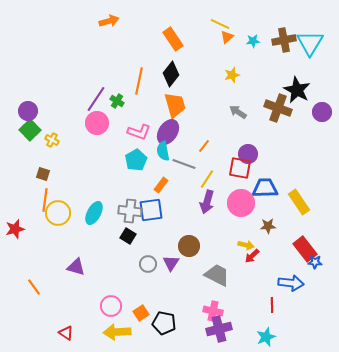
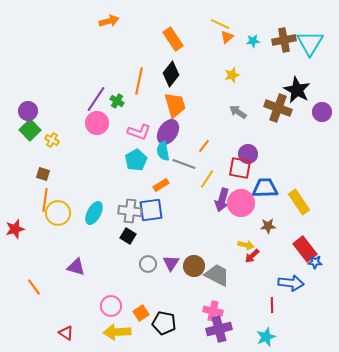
orange rectangle at (161, 185): rotated 21 degrees clockwise
purple arrow at (207, 202): moved 15 px right, 2 px up
brown circle at (189, 246): moved 5 px right, 20 px down
